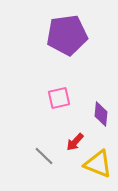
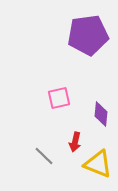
purple pentagon: moved 21 px right
red arrow: rotated 30 degrees counterclockwise
